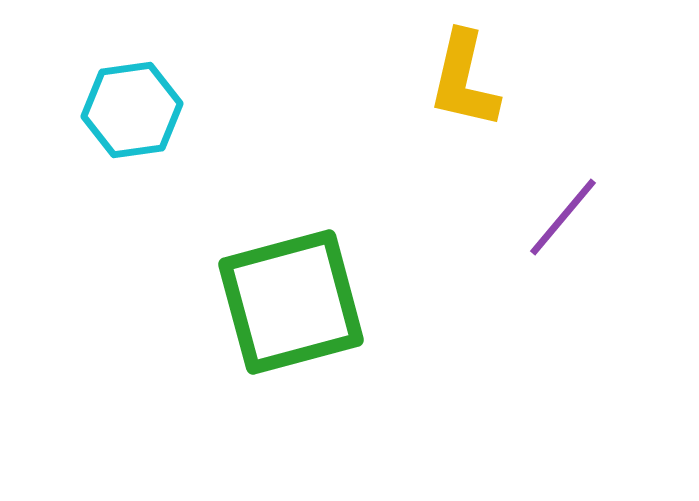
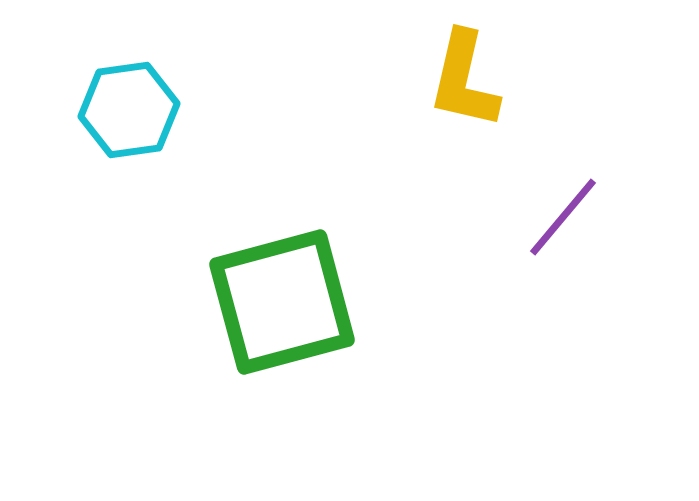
cyan hexagon: moved 3 px left
green square: moved 9 px left
